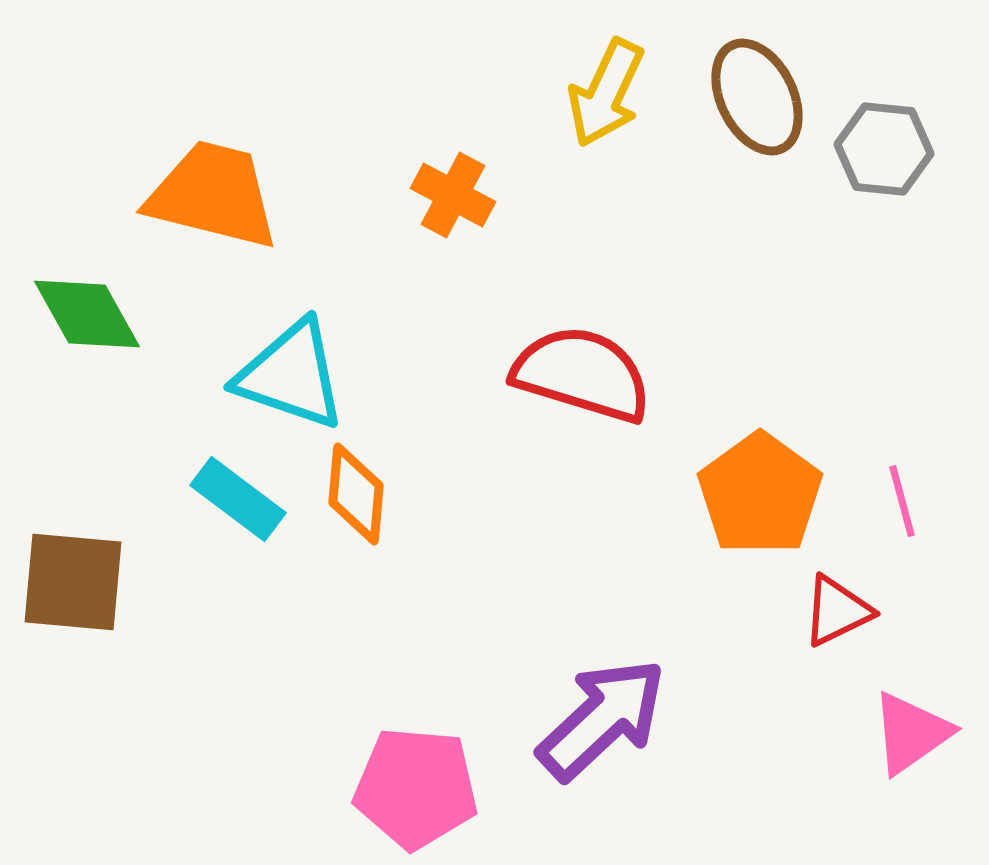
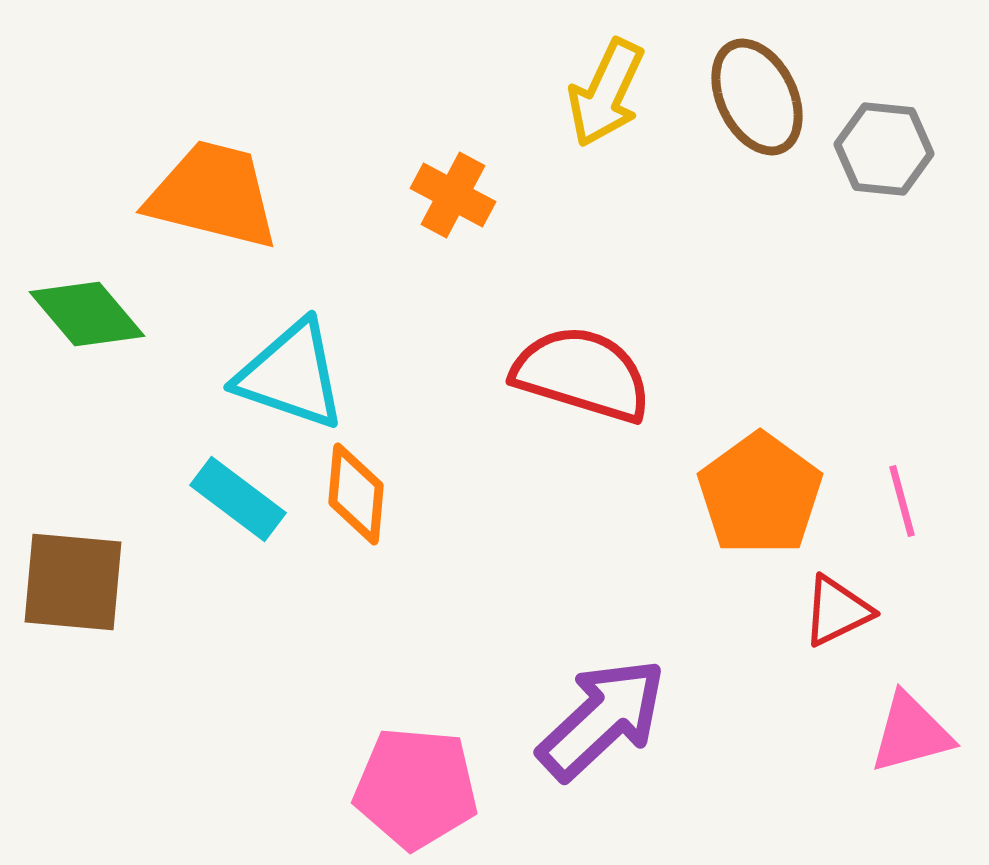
green diamond: rotated 11 degrees counterclockwise
pink triangle: rotated 20 degrees clockwise
